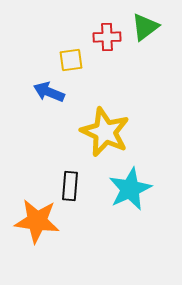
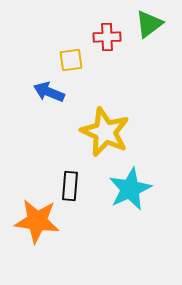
green triangle: moved 4 px right, 3 px up
